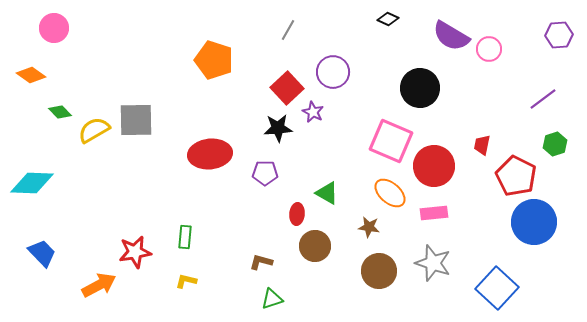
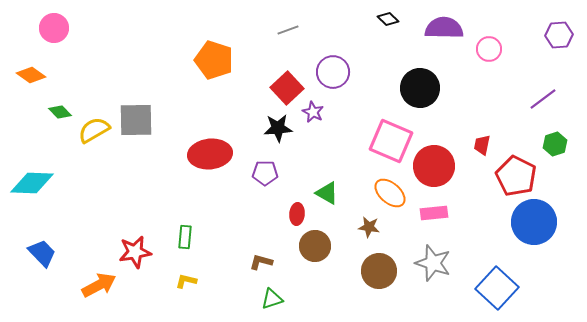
black diamond at (388, 19): rotated 20 degrees clockwise
gray line at (288, 30): rotated 40 degrees clockwise
purple semicircle at (451, 36): moved 7 px left, 8 px up; rotated 150 degrees clockwise
